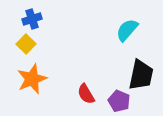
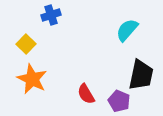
blue cross: moved 19 px right, 4 px up
orange star: rotated 24 degrees counterclockwise
